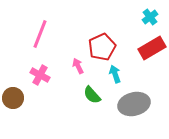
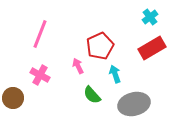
red pentagon: moved 2 px left, 1 px up
